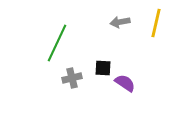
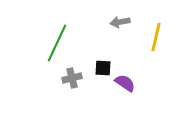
yellow line: moved 14 px down
